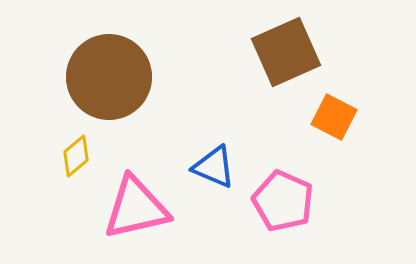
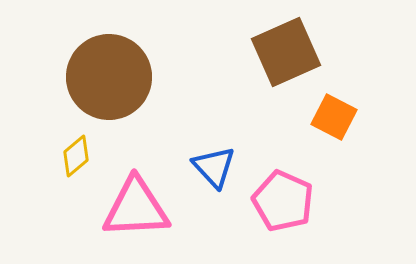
blue triangle: rotated 24 degrees clockwise
pink triangle: rotated 10 degrees clockwise
